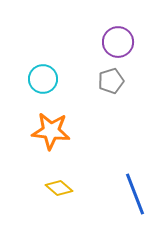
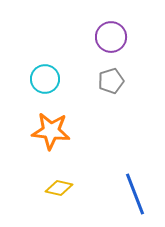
purple circle: moved 7 px left, 5 px up
cyan circle: moved 2 px right
yellow diamond: rotated 28 degrees counterclockwise
